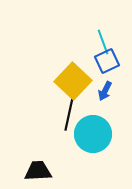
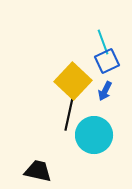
cyan circle: moved 1 px right, 1 px down
black trapezoid: rotated 16 degrees clockwise
